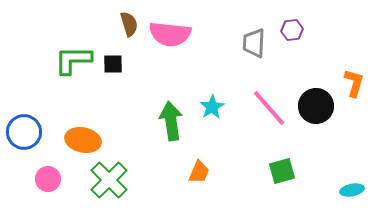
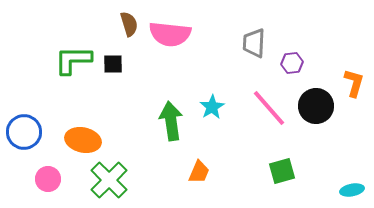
purple hexagon: moved 33 px down
